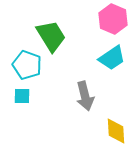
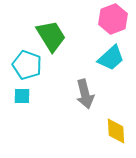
pink hexagon: rotated 16 degrees clockwise
cyan trapezoid: moved 1 px left; rotated 8 degrees counterclockwise
gray arrow: moved 2 px up
